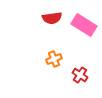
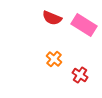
red semicircle: rotated 30 degrees clockwise
orange cross: rotated 28 degrees counterclockwise
